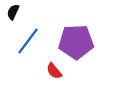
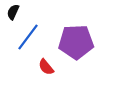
blue line: moved 4 px up
red semicircle: moved 8 px left, 4 px up
